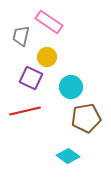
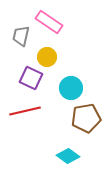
cyan circle: moved 1 px down
